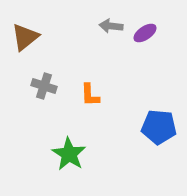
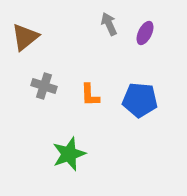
gray arrow: moved 2 px left, 2 px up; rotated 60 degrees clockwise
purple ellipse: rotated 30 degrees counterclockwise
blue pentagon: moved 19 px left, 27 px up
green star: rotated 20 degrees clockwise
